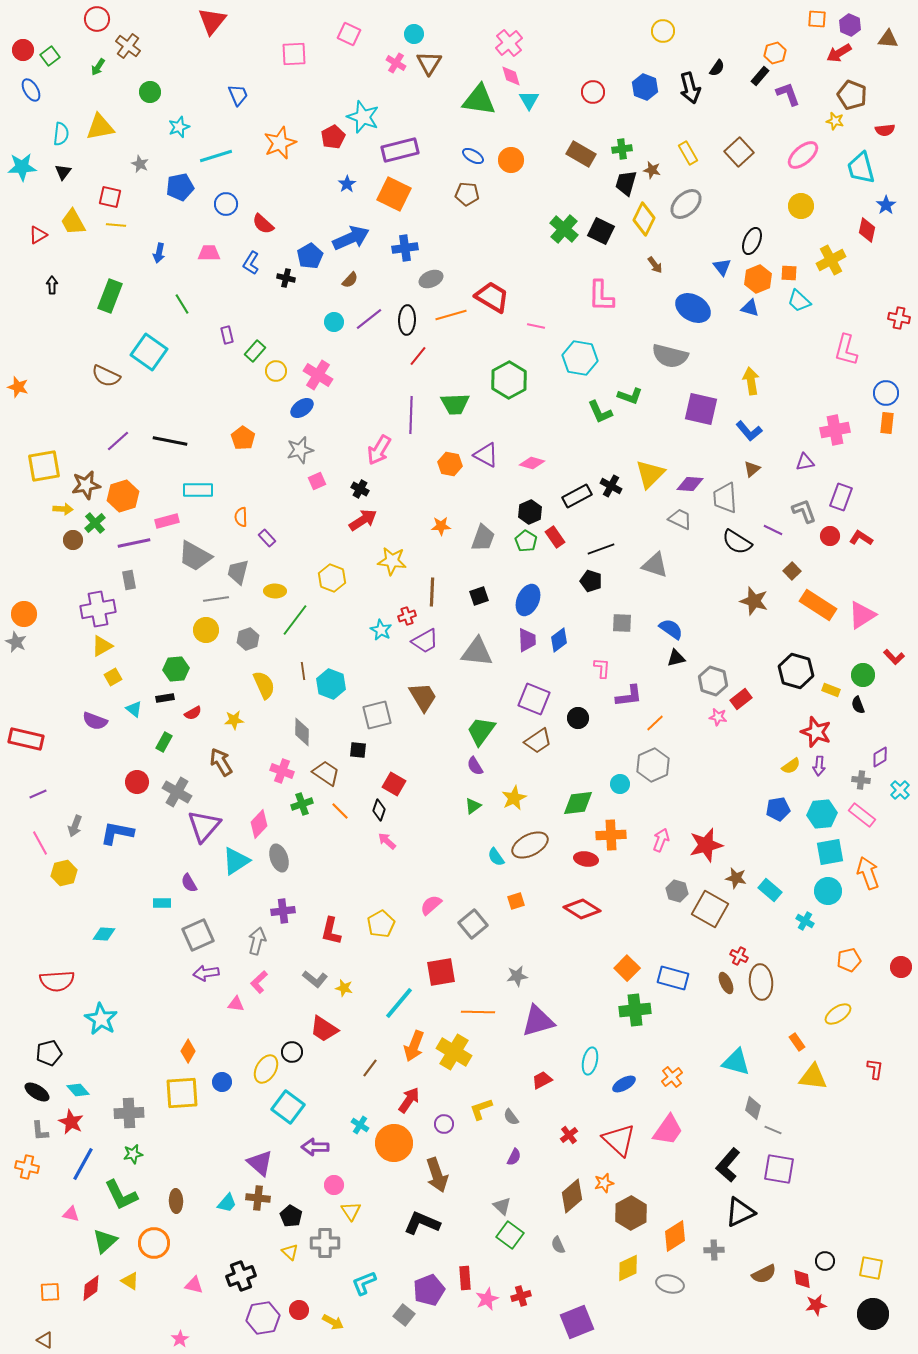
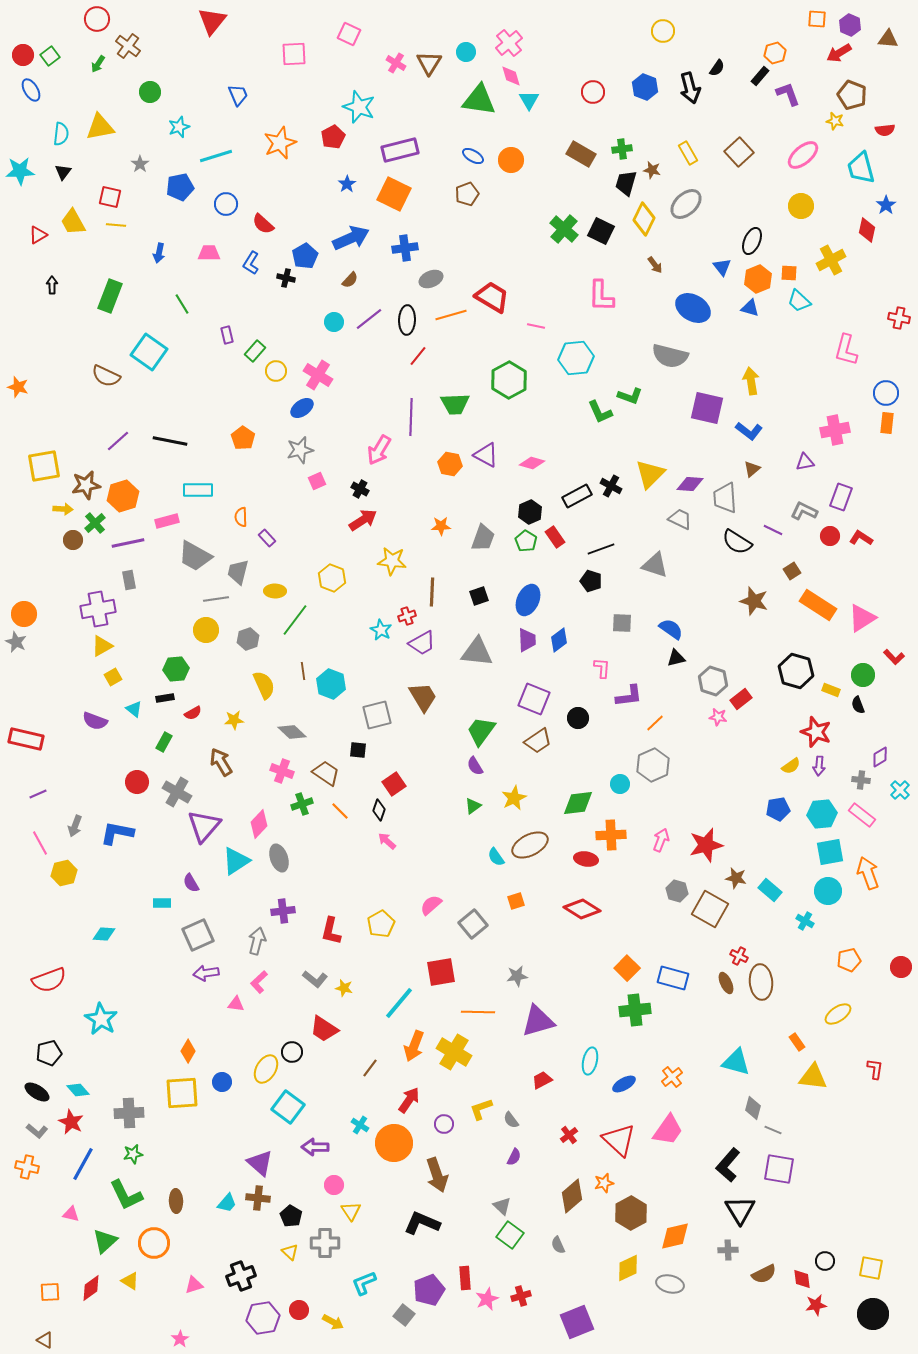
cyan circle at (414, 34): moved 52 px right, 18 px down
red circle at (23, 50): moved 5 px down
green arrow at (98, 67): moved 3 px up
cyan star at (363, 117): moved 4 px left, 10 px up
gray star at (140, 164): rotated 12 degrees clockwise
cyan star at (22, 167): moved 2 px left, 4 px down
brown pentagon at (467, 194): rotated 25 degrees counterclockwise
blue pentagon at (310, 256): moved 5 px left
cyan hexagon at (580, 358): moved 4 px left; rotated 16 degrees counterclockwise
purple square at (701, 409): moved 6 px right, 1 px up
purple line at (411, 415): moved 2 px down
blue L-shape at (749, 431): rotated 12 degrees counterclockwise
gray L-shape at (804, 511): rotated 44 degrees counterclockwise
purple line at (134, 543): moved 6 px left
brown square at (792, 571): rotated 12 degrees clockwise
pink triangle at (862, 615): moved 3 px down
purple trapezoid at (425, 641): moved 3 px left, 2 px down
gray diamond at (302, 732): moved 10 px left; rotated 48 degrees counterclockwise
red square at (394, 784): rotated 25 degrees clockwise
purple semicircle at (189, 883): moved 2 px right
red semicircle at (57, 981): moved 8 px left, 1 px up; rotated 16 degrees counterclockwise
gray semicircle at (511, 1117): moved 3 px down
gray L-shape at (40, 1131): moved 3 px left; rotated 45 degrees counterclockwise
green L-shape at (121, 1195): moved 5 px right
black triangle at (740, 1212): moved 2 px up; rotated 36 degrees counterclockwise
orange diamond at (675, 1236): rotated 20 degrees clockwise
gray cross at (714, 1250): moved 14 px right
pink triangle at (194, 1285): rotated 30 degrees counterclockwise
